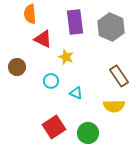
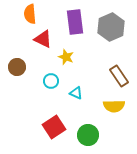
gray hexagon: rotated 12 degrees clockwise
green circle: moved 2 px down
